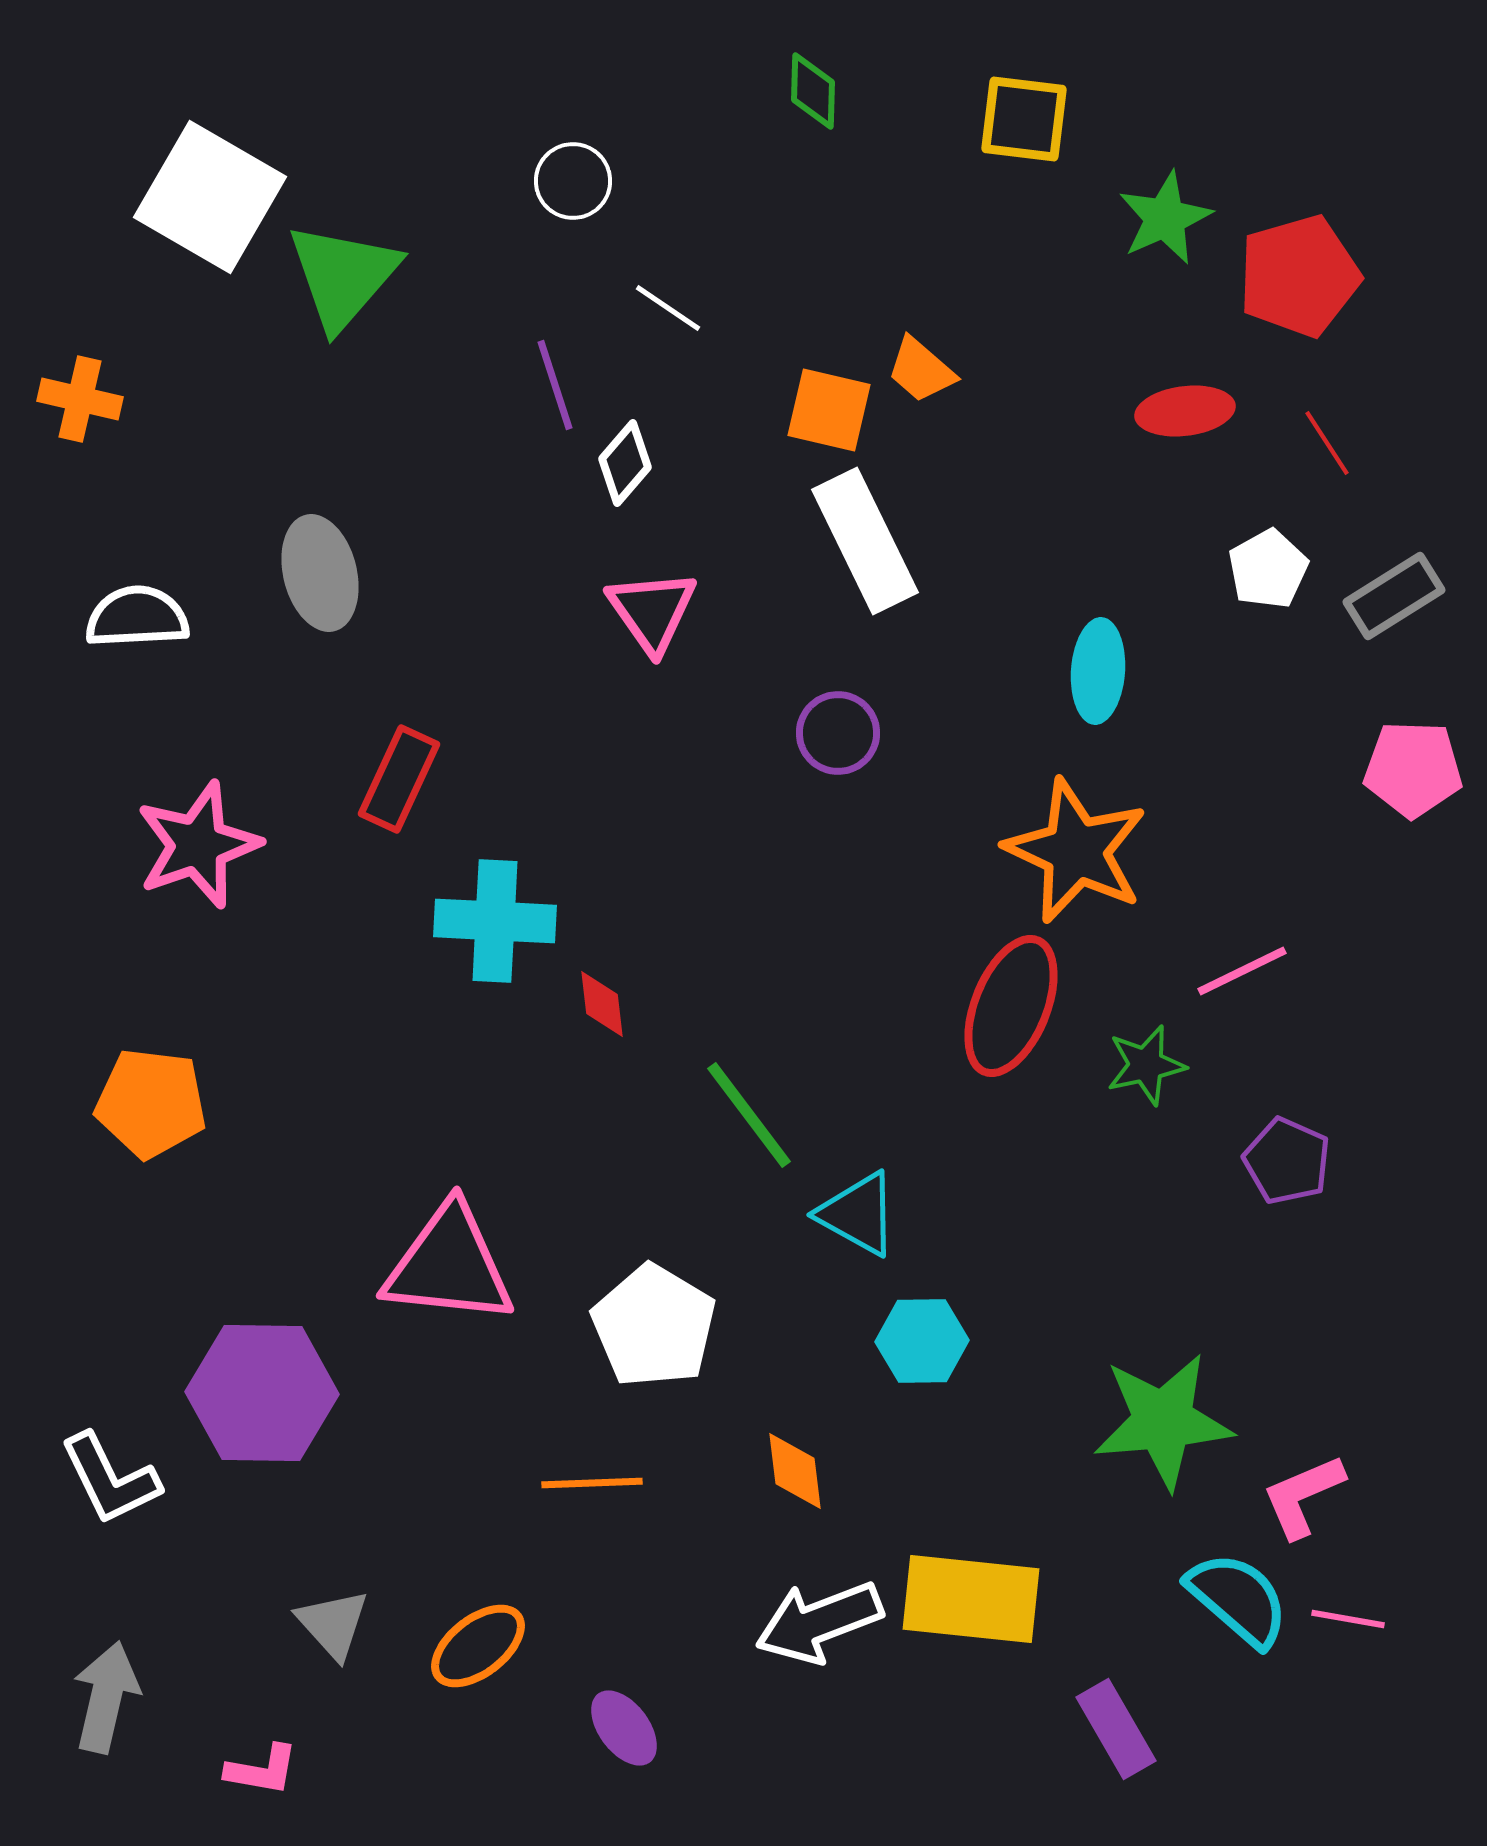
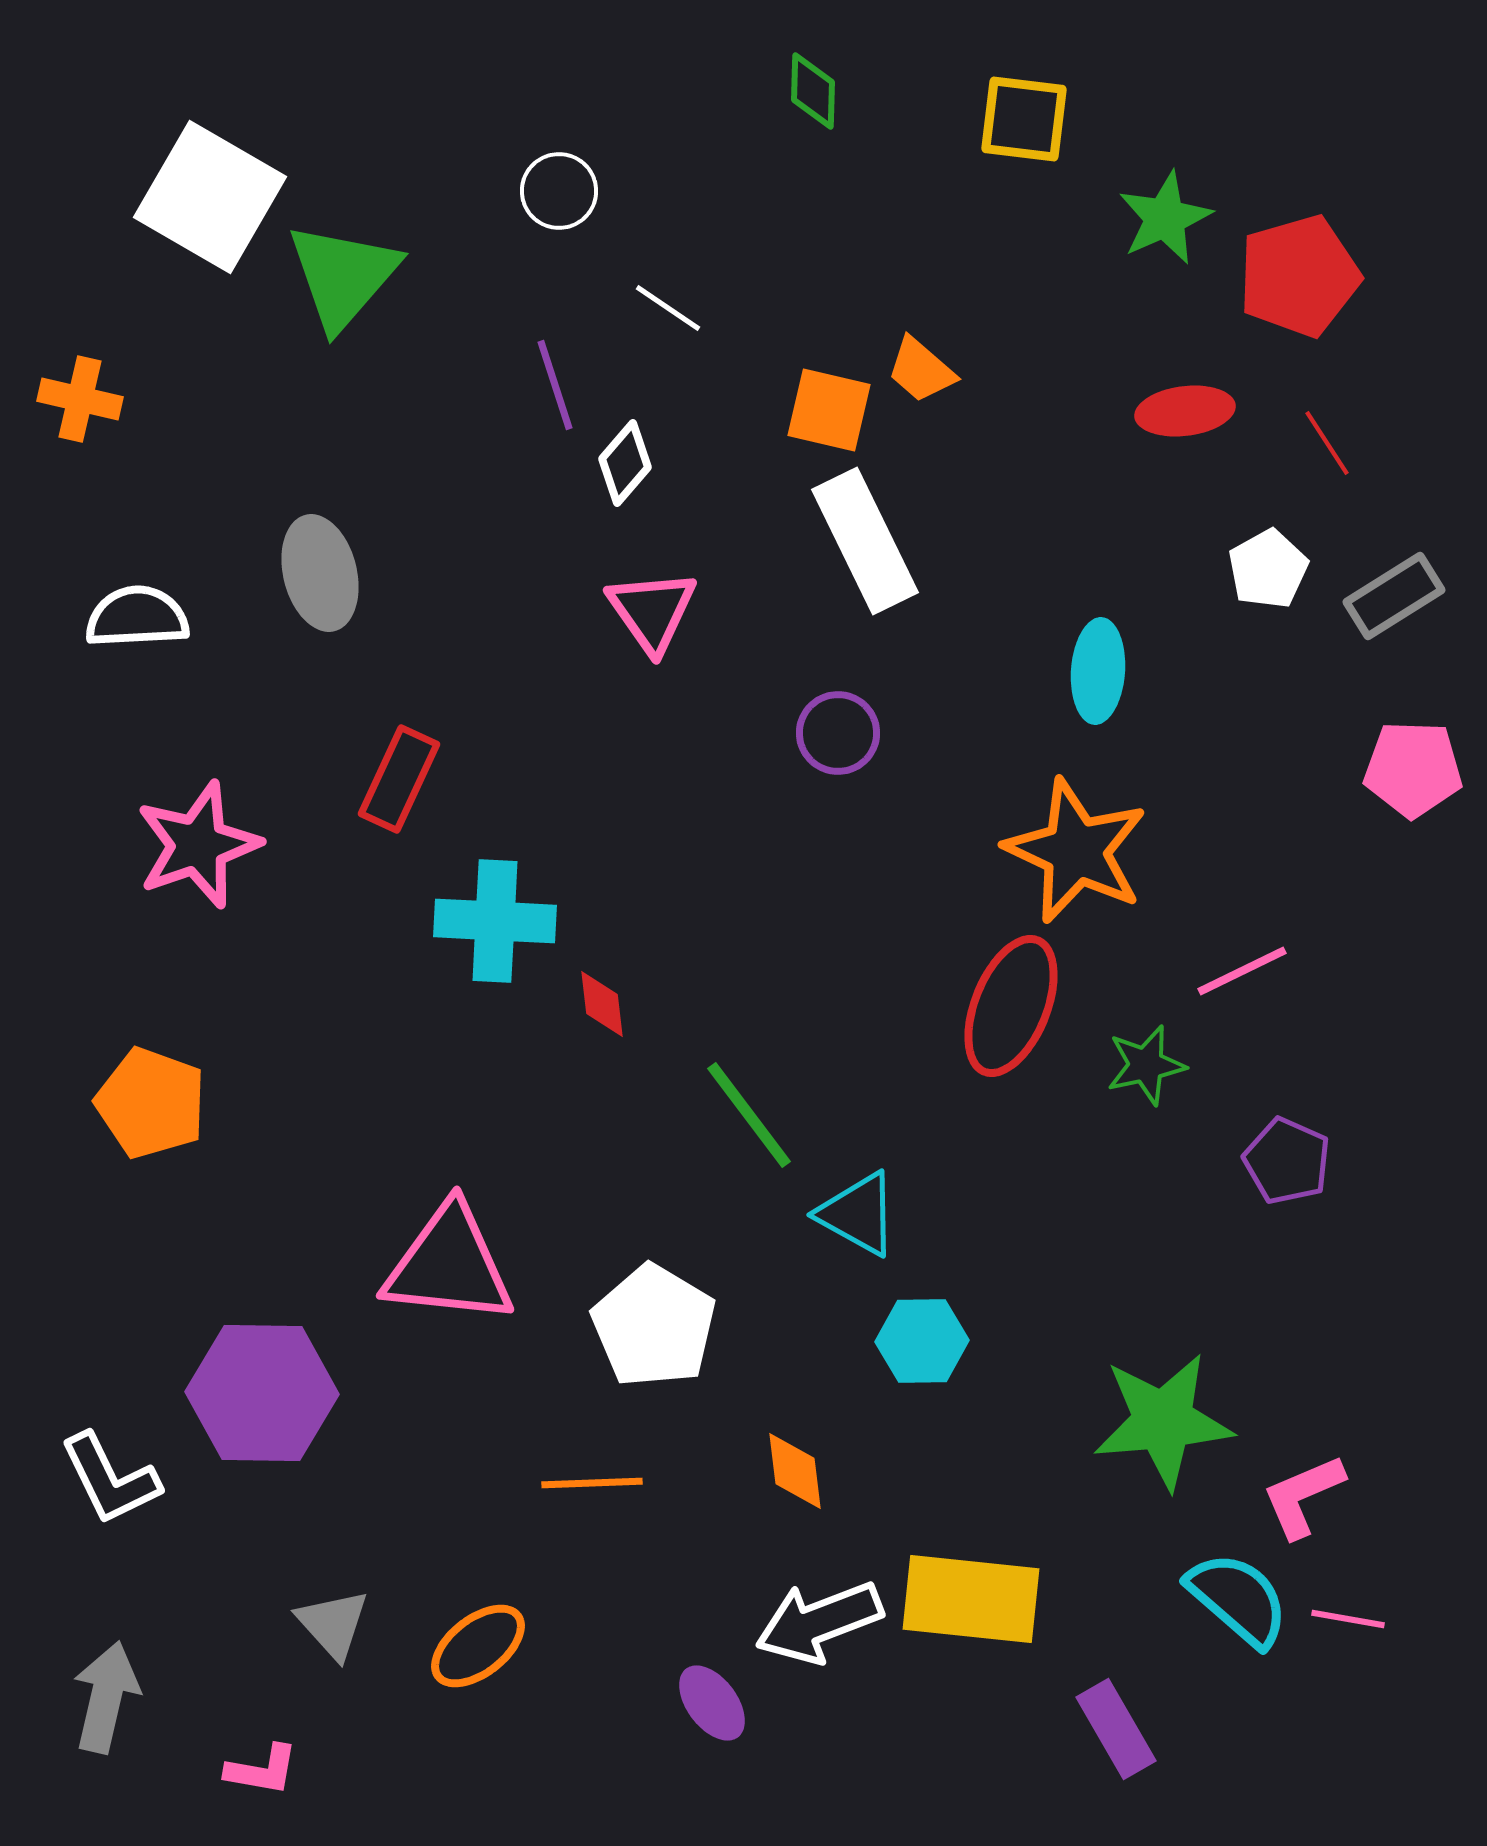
white circle at (573, 181): moved 14 px left, 10 px down
orange pentagon at (151, 1103): rotated 13 degrees clockwise
purple ellipse at (624, 1728): moved 88 px right, 25 px up
